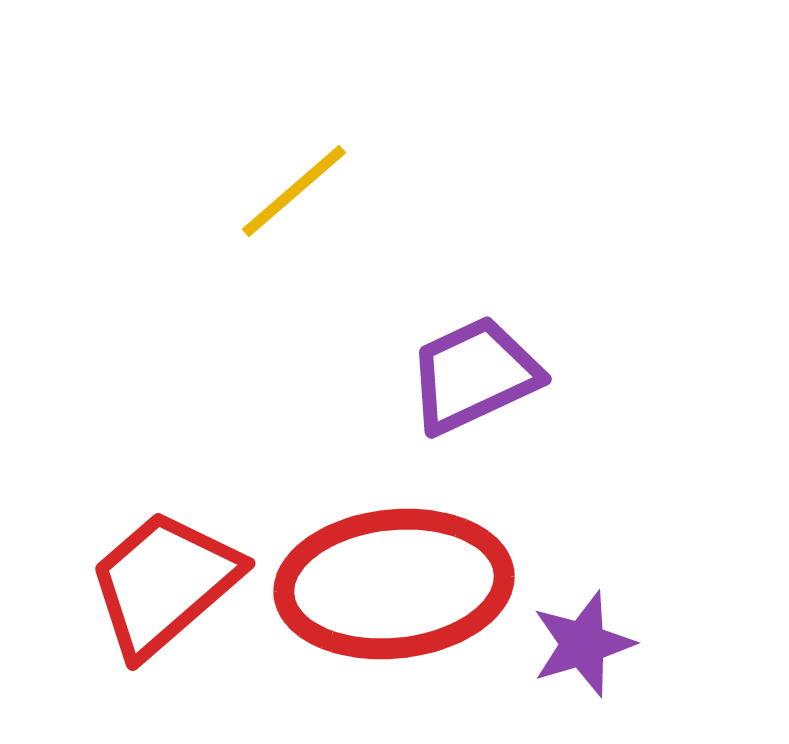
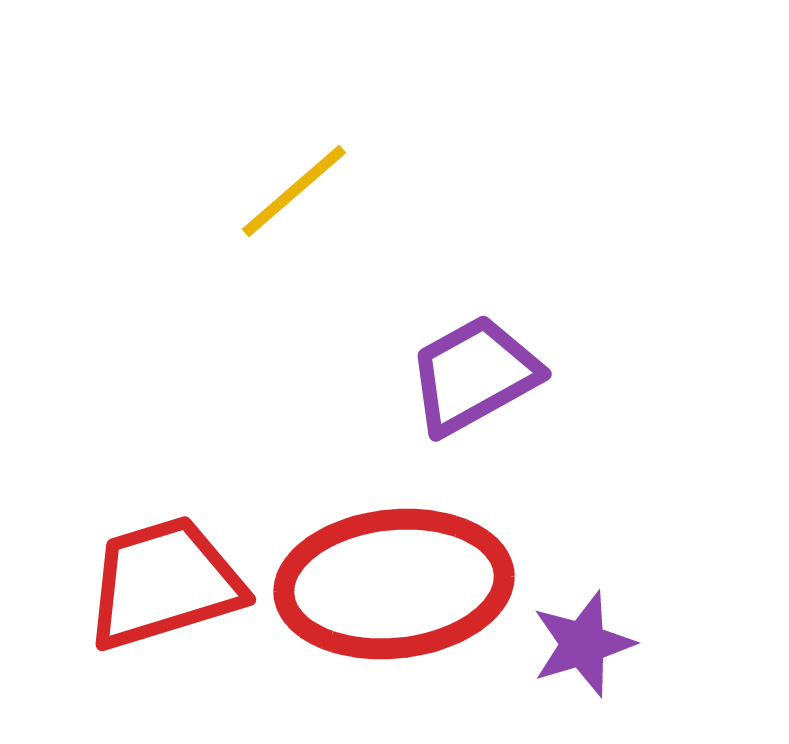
purple trapezoid: rotated 4 degrees counterclockwise
red trapezoid: rotated 24 degrees clockwise
